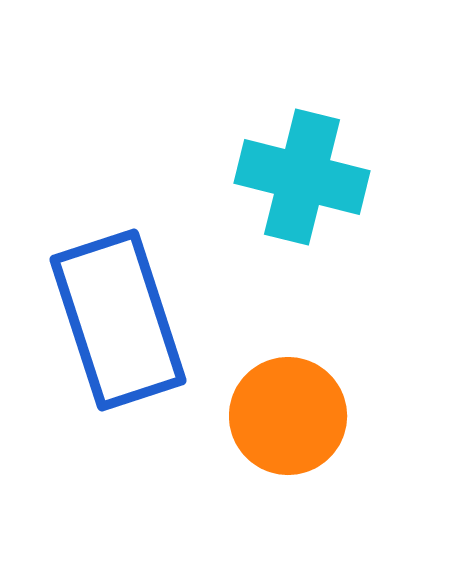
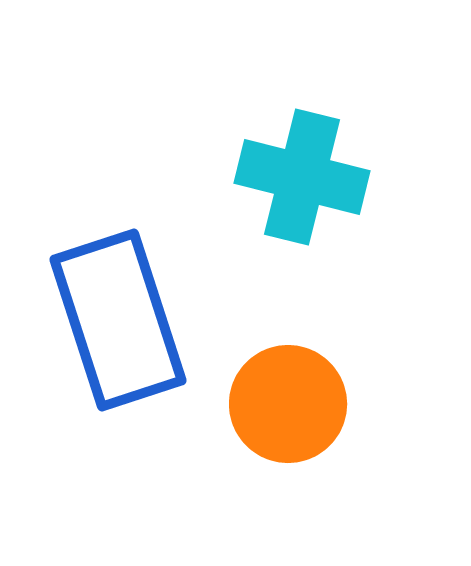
orange circle: moved 12 px up
